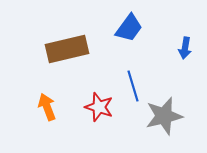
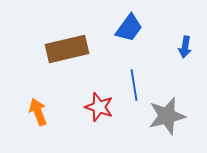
blue arrow: moved 1 px up
blue line: moved 1 px right, 1 px up; rotated 8 degrees clockwise
orange arrow: moved 9 px left, 5 px down
gray star: moved 3 px right
